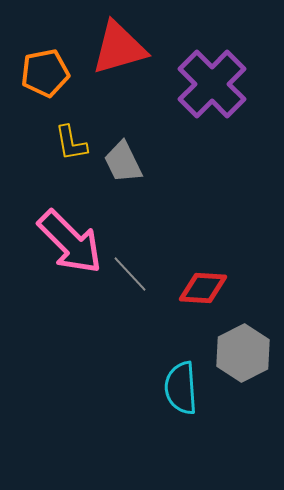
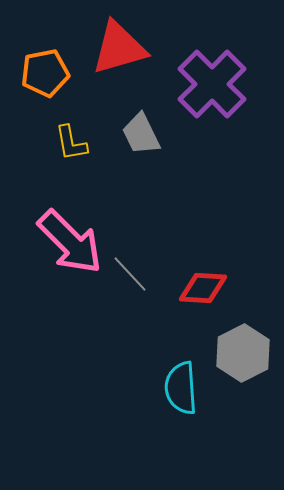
gray trapezoid: moved 18 px right, 28 px up
